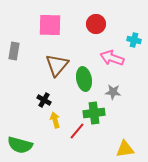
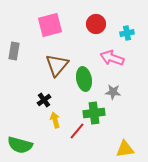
pink square: rotated 15 degrees counterclockwise
cyan cross: moved 7 px left, 7 px up; rotated 24 degrees counterclockwise
black cross: rotated 24 degrees clockwise
